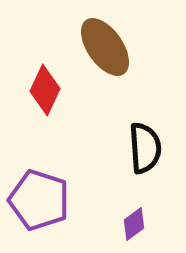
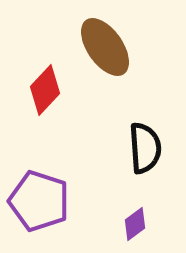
red diamond: rotated 18 degrees clockwise
purple pentagon: moved 1 px down
purple diamond: moved 1 px right
